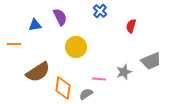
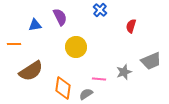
blue cross: moved 1 px up
brown semicircle: moved 7 px left, 1 px up
